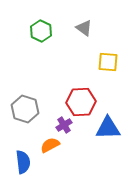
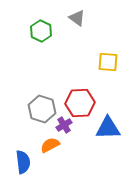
gray triangle: moved 7 px left, 10 px up
red hexagon: moved 1 px left, 1 px down
gray hexagon: moved 17 px right
